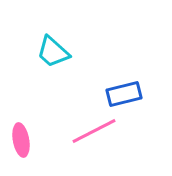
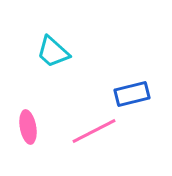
blue rectangle: moved 8 px right
pink ellipse: moved 7 px right, 13 px up
